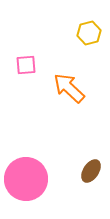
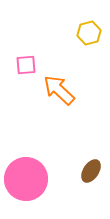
orange arrow: moved 10 px left, 2 px down
